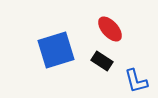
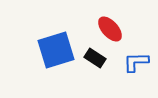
black rectangle: moved 7 px left, 3 px up
blue L-shape: moved 19 px up; rotated 104 degrees clockwise
